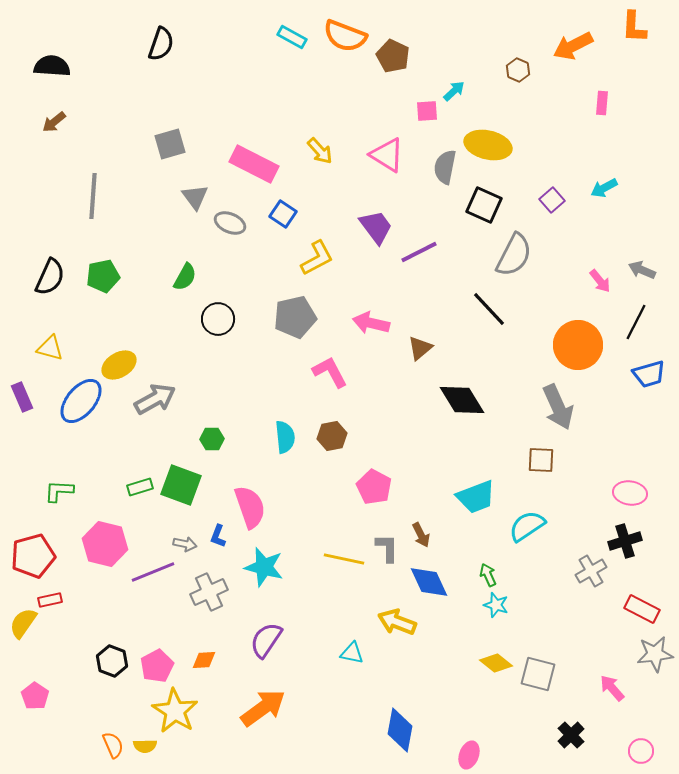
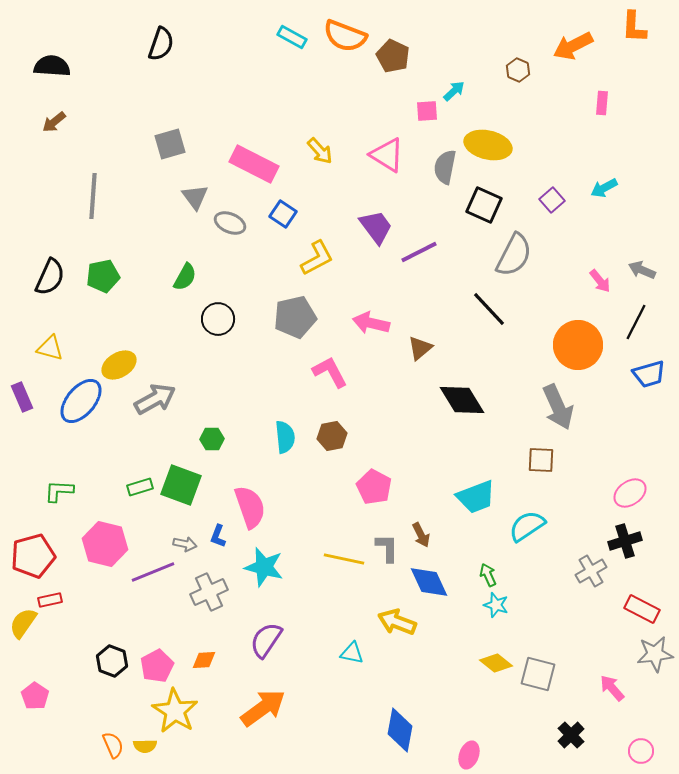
pink ellipse at (630, 493): rotated 44 degrees counterclockwise
